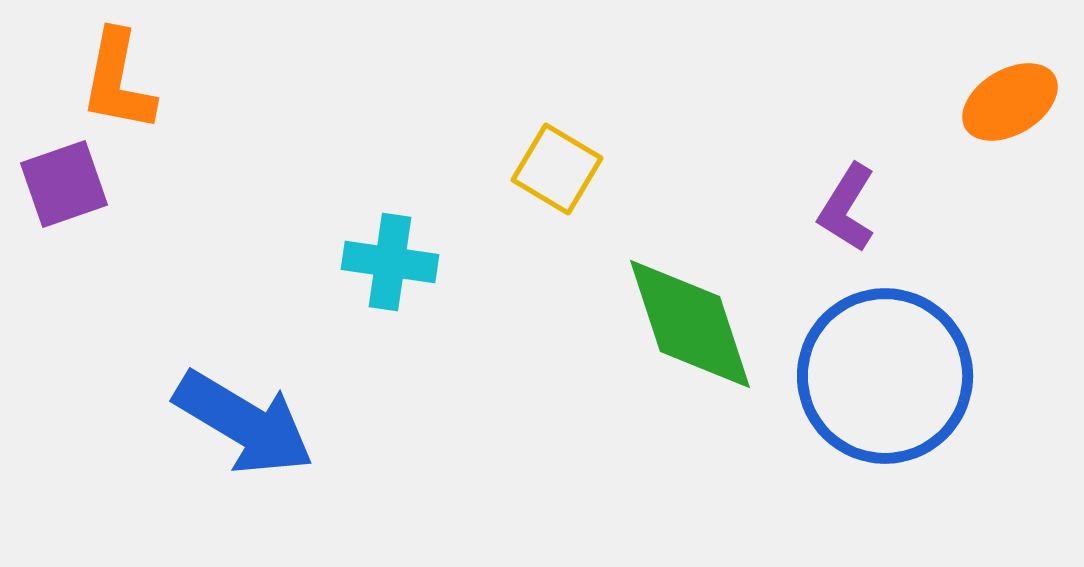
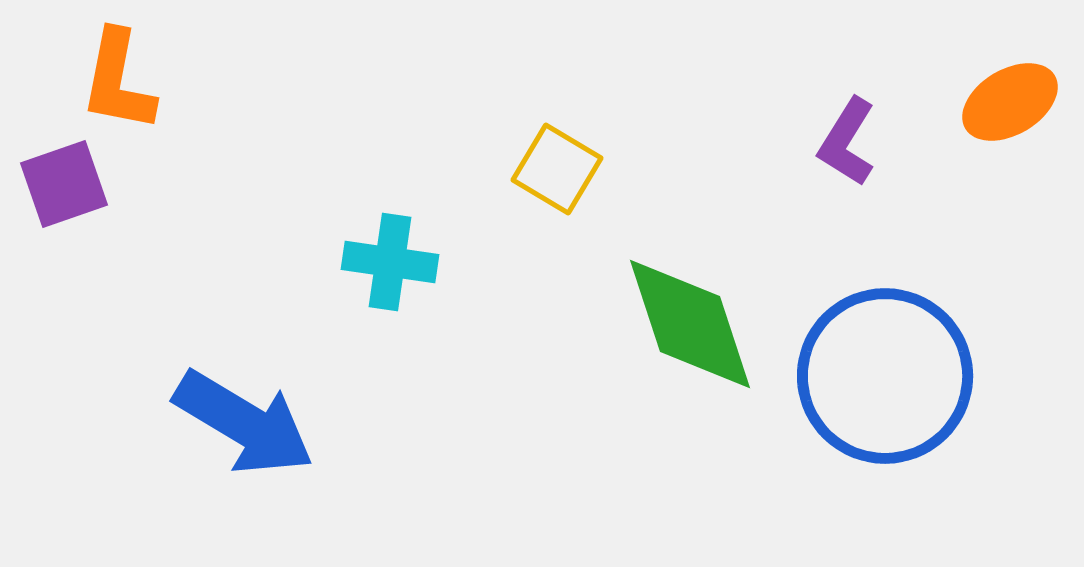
purple L-shape: moved 66 px up
